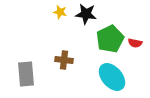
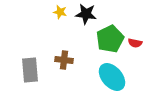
gray rectangle: moved 4 px right, 4 px up
